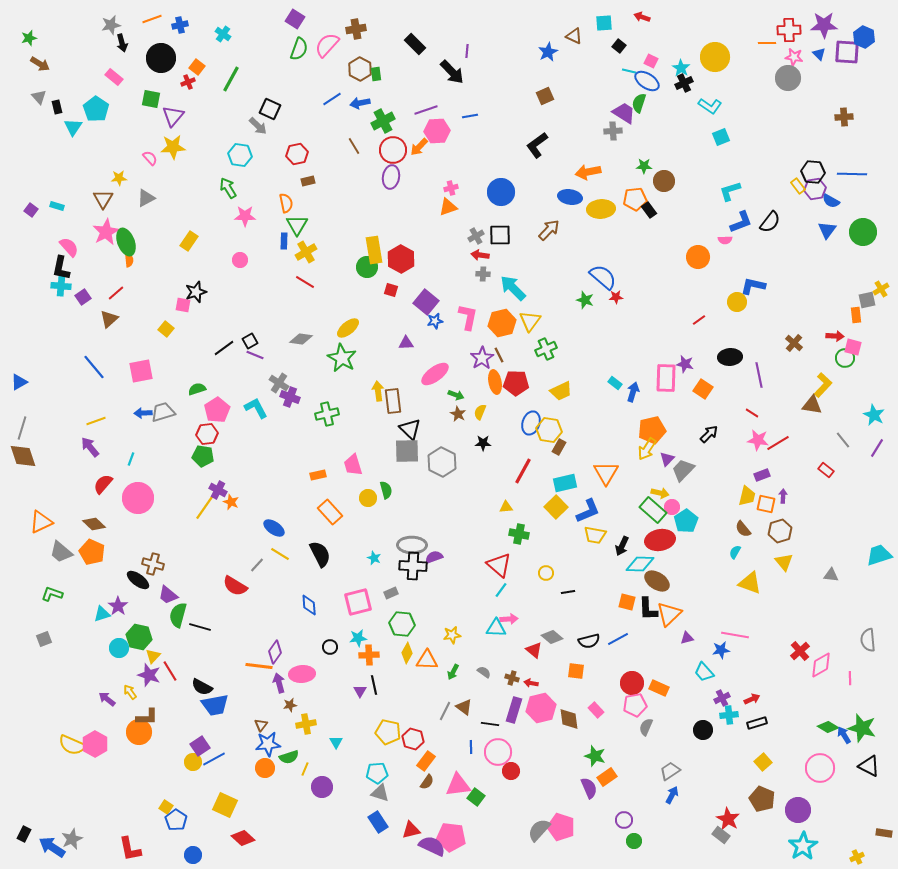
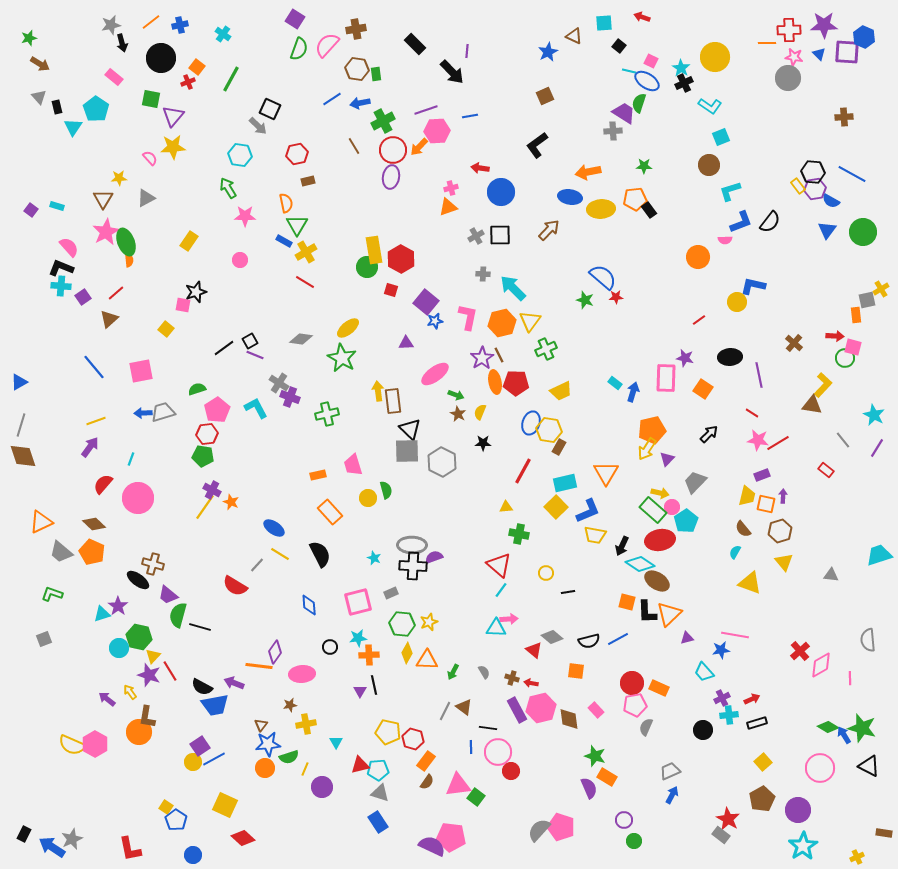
orange line at (152, 19): moved 1 px left, 3 px down; rotated 18 degrees counterclockwise
brown hexagon at (360, 69): moved 3 px left; rotated 20 degrees counterclockwise
blue line at (852, 174): rotated 28 degrees clockwise
brown circle at (664, 181): moved 45 px right, 16 px up
blue rectangle at (284, 241): rotated 63 degrees counterclockwise
red arrow at (480, 255): moved 87 px up
black L-shape at (61, 268): rotated 100 degrees clockwise
purple star at (685, 364): moved 6 px up
gray line at (22, 428): moved 1 px left, 3 px up
purple arrow at (90, 447): rotated 75 degrees clockwise
gray trapezoid at (683, 470): moved 12 px right, 12 px down
purple cross at (218, 490): moved 6 px left
cyan diamond at (640, 564): rotated 32 degrees clockwise
black L-shape at (648, 609): moved 1 px left, 3 px down
yellow star at (452, 635): moved 23 px left, 13 px up; rotated 12 degrees counterclockwise
gray semicircle at (484, 672): rotated 24 degrees clockwise
purple arrow at (279, 683): moved 45 px left; rotated 54 degrees counterclockwise
purple rectangle at (514, 710): moved 3 px right; rotated 45 degrees counterclockwise
brown L-shape at (147, 717): rotated 100 degrees clockwise
black line at (490, 724): moved 2 px left, 4 px down
gray trapezoid at (670, 771): rotated 10 degrees clockwise
cyan pentagon at (377, 773): moved 1 px right, 3 px up
orange rectangle at (607, 777): rotated 66 degrees clockwise
brown pentagon at (762, 799): rotated 20 degrees clockwise
red triangle at (411, 830): moved 51 px left, 65 px up
